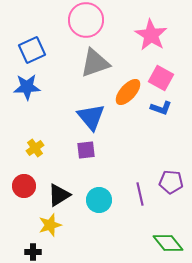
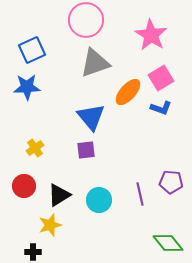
pink square: rotated 30 degrees clockwise
